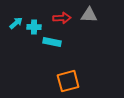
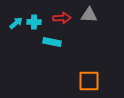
cyan cross: moved 5 px up
orange square: moved 21 px right; rotated 15 degrees clockwise
